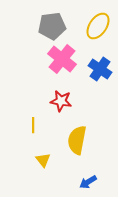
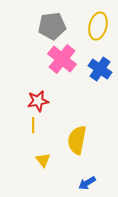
yellow ellipse: rotated 20 degrees counterclockwise
red star: moved 23 px left; rotated 20 degrees counterclockwise
blue arrow: moved 1 px left, 1 px down
